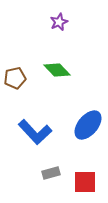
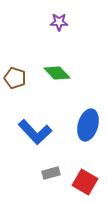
purple star: rotated 24 degrees clockwise
green diamond: moved 3 px down
brown pentagon: rotated 30 degrees clockwise
blue ellipse: rotated 24 degrees counterclockwise
red square: rotated 30 degrees clockwise
